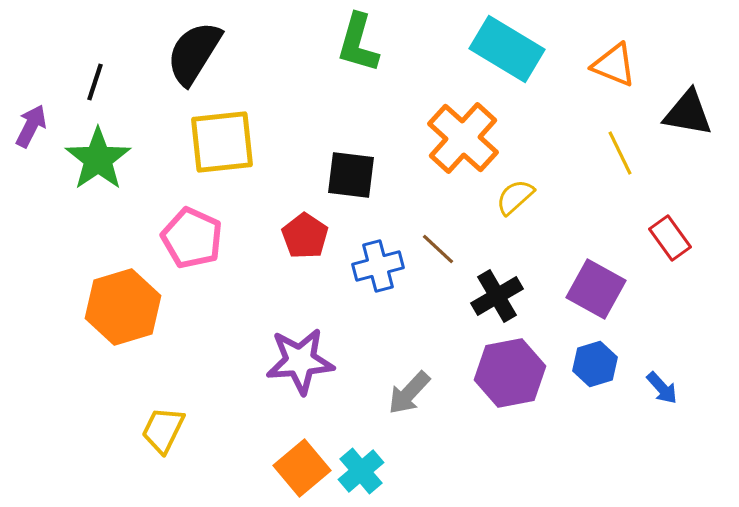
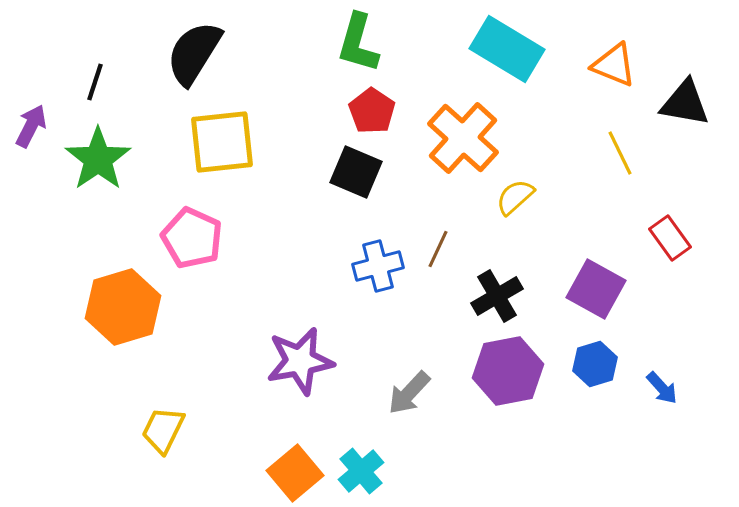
black triangle: moved 3 px left, 10 px up
black square: moved 5 px right, 3 px up; rotated 16 degrees clockwise
red pentagon: moved 67 px right, 125 px up
brown line: rotated 72 degrees clockwise
purple star: rotated 6 degrees counterclockwise
purple hexagon: moved 2 px left, 2 px up
orange square: moved 7 px left, 5 px down
